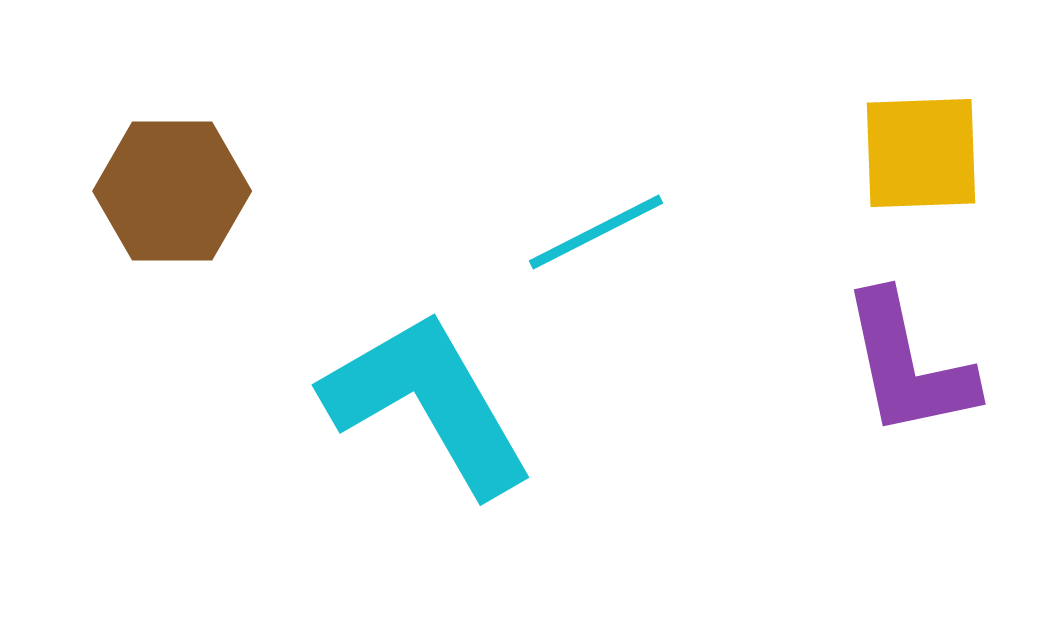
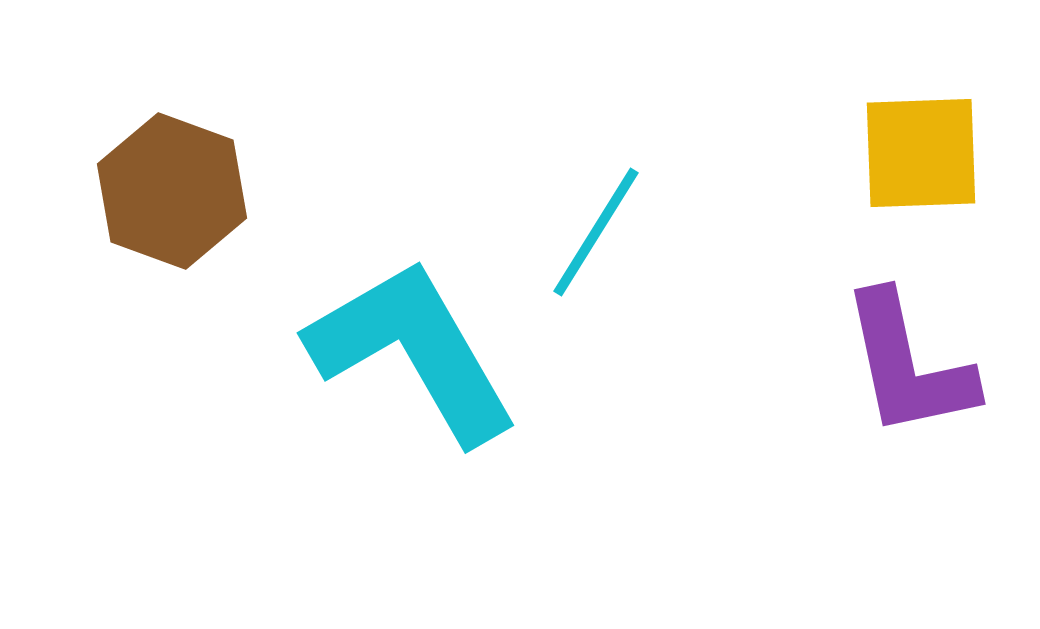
brown hexagon: rotated 20 degrees clockwise
cyan line: rotated 31 degrees counterclockwise
cyan L-shape: moved 15 px left, 52 px up
